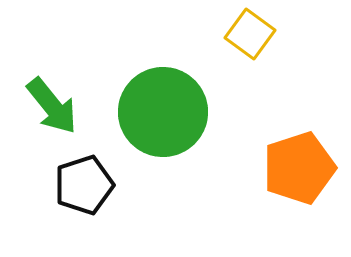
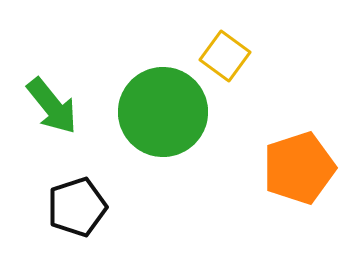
yellow square: moved 25 px left, 22 px down
black pentagon: moved 7 px left, 22 px down
